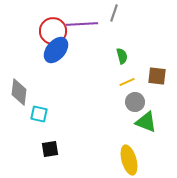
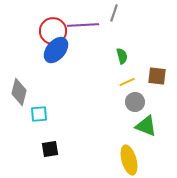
purple line: moved 1 px right, 1 px down
gray diamond: rotated 8 degrees clockwise
cyan square: rotated 18 degrees counterclockwise
green triangle: moved 4 px down
